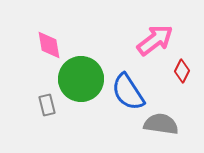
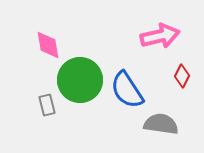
pink arrow: moved 5 px right, 4 px up; rotated 24 degrees clockwise
pink diamond: moved 1 px left
red diamond: moved 5 px down
green circle: moved 1 px left, 1 px down
blue semicircle: moved 1 px left, 2 px up
